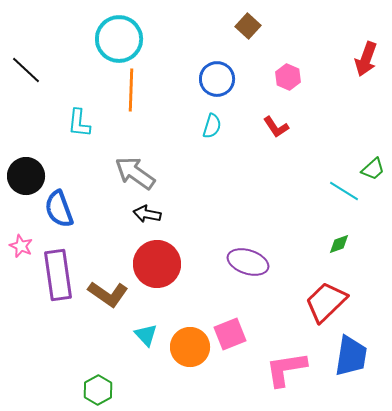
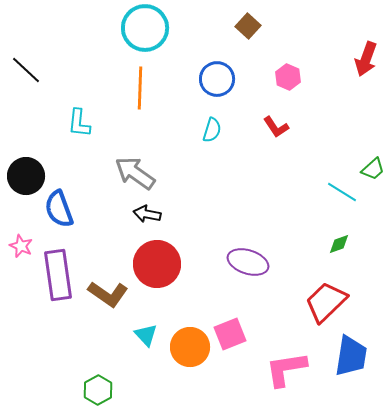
cyan circle: moved 26 px right, 11 px up
orange line: moved 9 px right, 2 px up
cyan semicircle: moved 4 px down
cyan line: moved 2 px left, 1 px down
